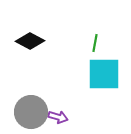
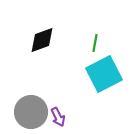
black diamond: moved 12 px right, 1 px up; rotated 48 degrees counterclockwise
cyan square: rotated 27 degrees counterclockwise
purple arrow: rotated 48 degrees clockwise
